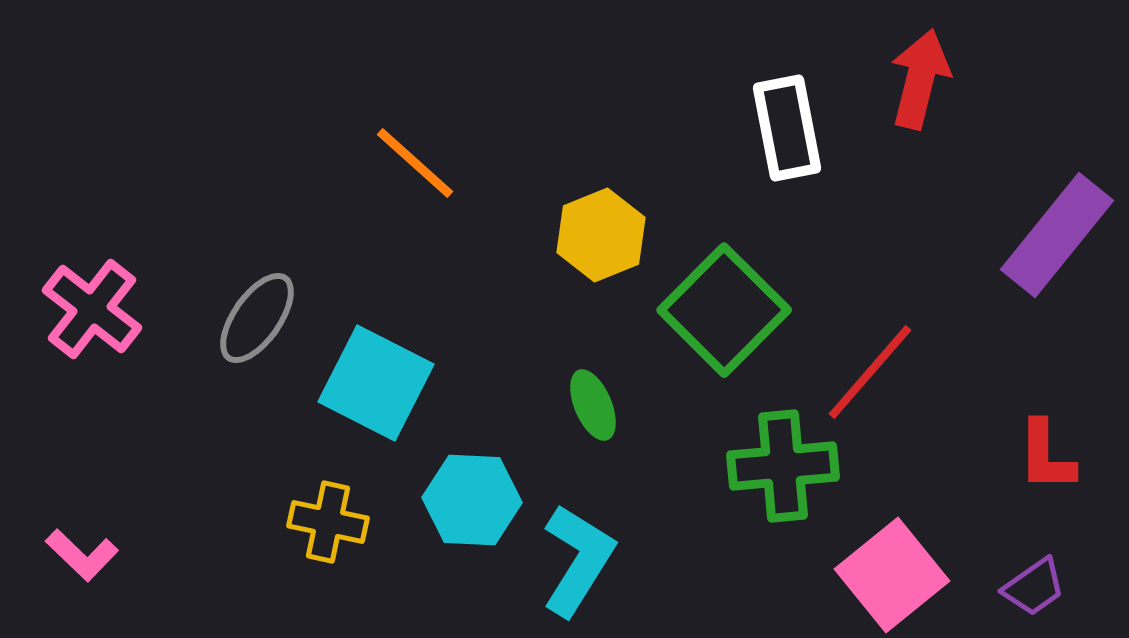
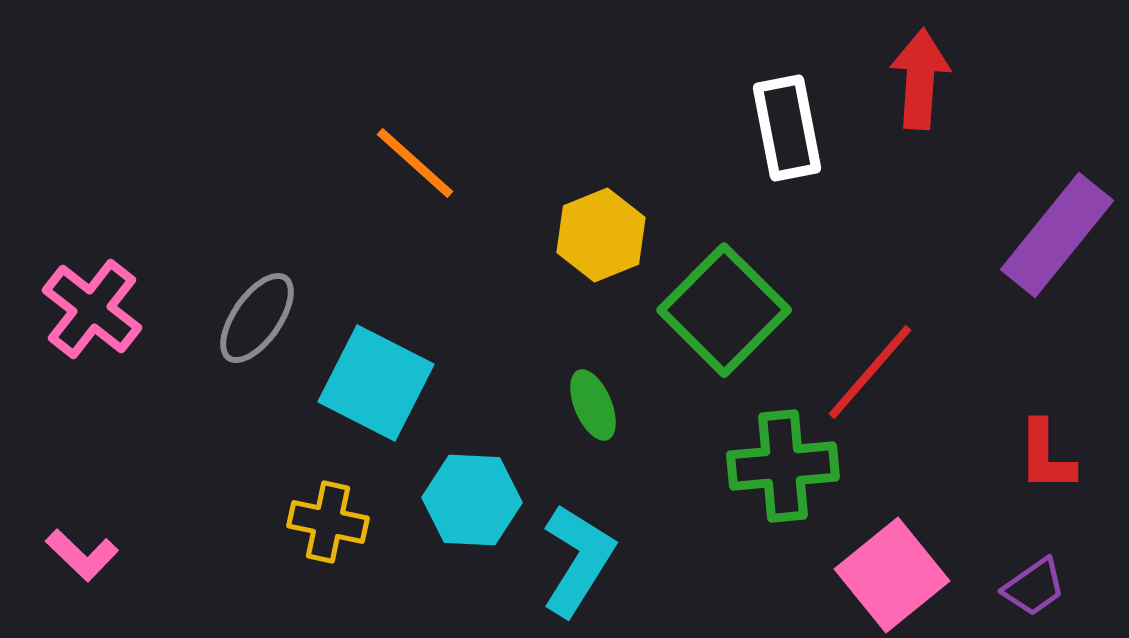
red arrow: rotated 10 degrees counterclockwise
